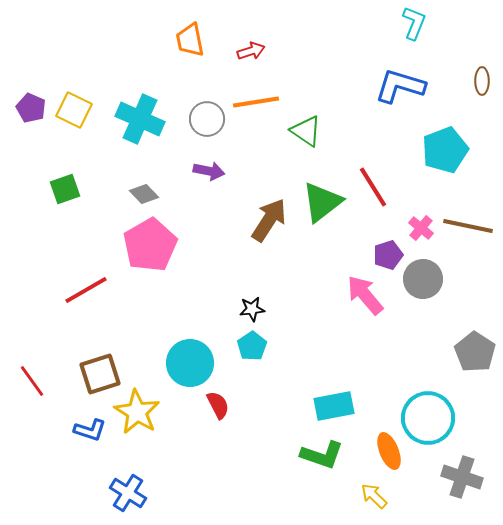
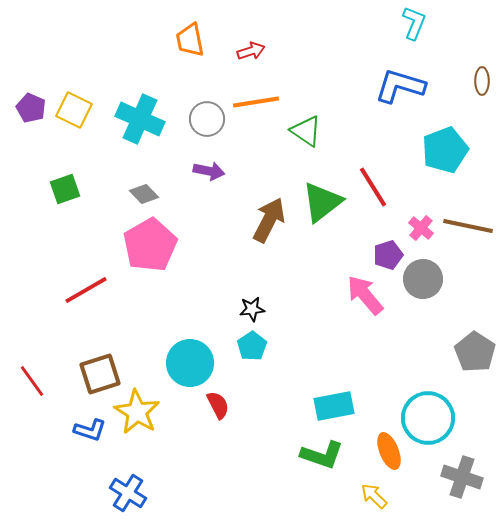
brown arrow at (269, 220): rotated 6 degrees counterclockwise
